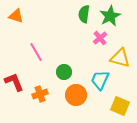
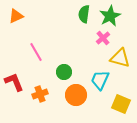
orange triangle: rotated 42 degrees counterclockwise
pink cross: moved 3 px right
yellow square: moved 1 px right, 2 px up
